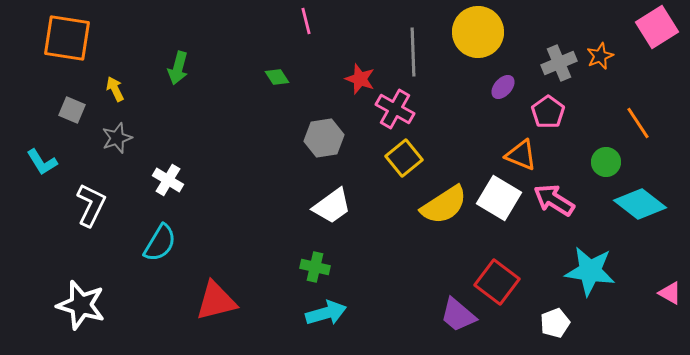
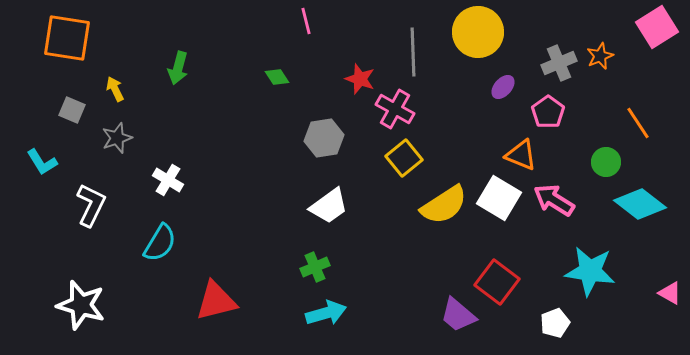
white trapezoid: moved 3 px left
green cross: rotated 36 degrees counterclockwise
